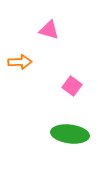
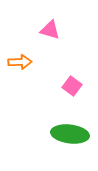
pink triangle: moved 1 px right
